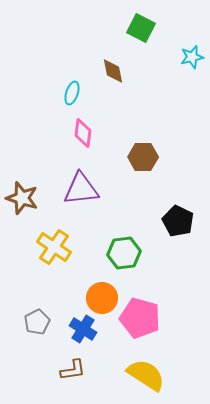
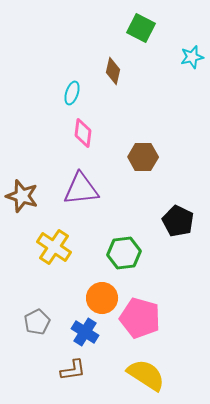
brown diamond: rotated 24 degrees clockwise
brown star: moved 2 px up
blue cross: moved 2 px right, 3 px down
